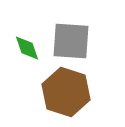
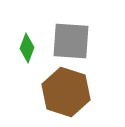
green diamond: rotated 40 degrees clockwise
